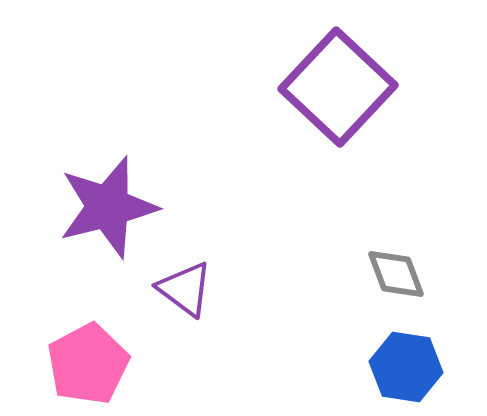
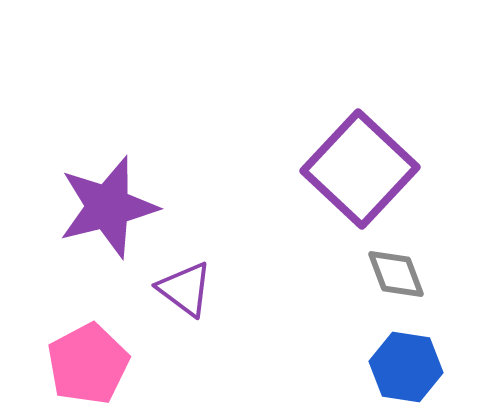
purple square: moved 22 px right, 82 px down
